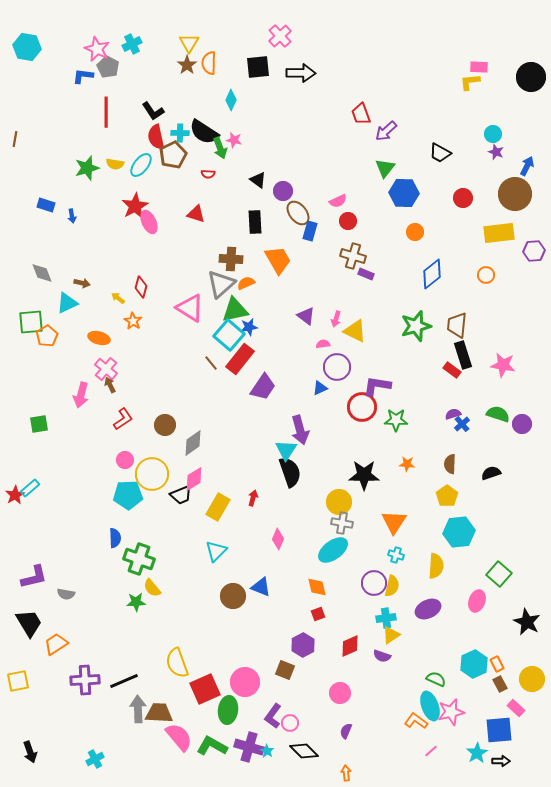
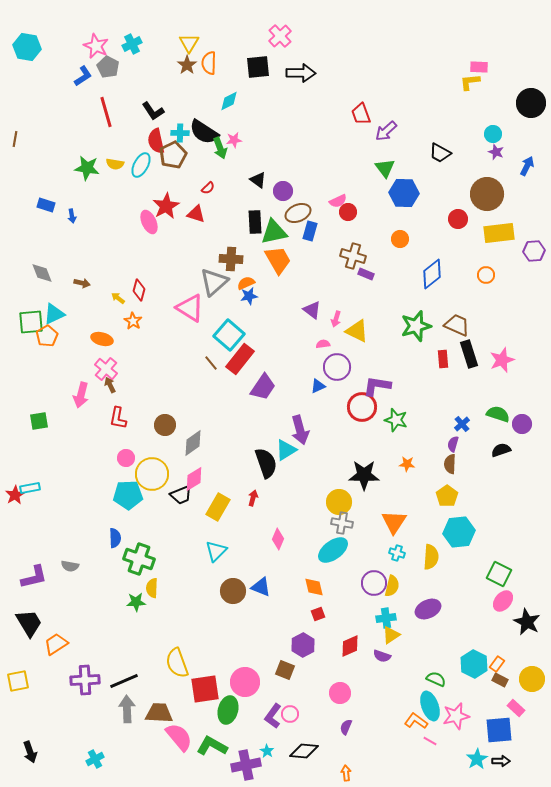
pink star at (97, 49): moved 1 px left, 3 px up
blue L-shape at (83, 76): rotated 140 degrees clockwise
black circle at (531, 77): moved 26 px down
cyan diamond at (231, 100): moved 2 px left, 1 px down; rotated 40 degrees clockwise
red line at (106, 112): rotated 16 degrees counterclockwise
red semicircle at (156, 137): moved 4 px down
pink star at (234, 140): rotated 21 degrees counterclockwise
cyan ellipse at (141, 165): rotated 10 degrees counterclockwise
green star at (87, 168): rotated 25 degrees clockwise
green triangle at (385, 168): rotated 15 degrees counterclockwise
red semicircle at (208, 174): moved 14 px down; rotated 48 degrees counterclockwise
brown circle at (515, 194): moved 28 px left
red circle at (463, 198): moved 5 px left, 21 px down
red star at (135, 206): moved 31 px right
brown ellipse at (298, 213): rotated 75 degrees counterclockwise
red circle at (348, 221): moved 9 px up
orange circle at (415, 232): moved 15 px left, 7 px down
gray triangle at (221, 284): moved 7 px left, 2 px up
red diamond at (141, 287): moved 2 px left, 3 px down
cyan triangle at (67, 303): moved 13 px left, 11 px down
green triangle at (235, 310): moved 39 px right, 78 px up
purple triangle at (306, 316): moved 6 px right, 6 px up
brown trapezoid at (457, 325): rotated 108 degrees clockwise
blue star at (249, 327): moved 31 px up
yellow triangle at (355, 331): moved 2 px right
orange ellipse at (99, 338): moved 3 px right, 1 px down
black rectangle at (463, 355): moved 6 px right, 1 px up
pink star at (503, 365): moved 1 px left, 5 px up; rotated 30 degrees counterclockwise
red rectangle at (452, 370): moved 9 px left, 11 px up; rotated 48 degrees clockwise
blue triangle at (320, 388): moved 2 px left, 2 px up
purple semicircle at (453, 414): moved 30 px down; rotated 56 degrees counterclockwise
red L-shape at (123, 419): moved 5 px left, 1 px up; rotated 135 degrees clockwise
green star at (396, 420): rotated 15 degrees clockwise
green square at (39, 424): moved 3 px up
cyan triangle at (286, 450): rotated 25 degrees clockwise
pink circle at (125, 460): moved 1 px right, 2 px up
black semicircle at (290, 472): moved 24 px left, 9 px up
black semicircle at (491, 473): moved 10 px right, 23 px up
cyan rectangle at (30, 488): rotated 30 degrees clockwise
cyan cross at (396, 555): moved 1 px right, 2 px up
yellow semicircle at (436, 566): moved 5 px left, 9 px up
green square at (499, 574): rotated 15 degrees counterclockwise
orange diamond at (317, 587): moved 3 px left
yellow semicircle at (152, 588): rotated 42 degrees clockwise
gray semicircle at (66, 594): moved 4 px right, 28 px up
brown circle at (233, 596): moved 5 px up
pink ellipse at (477, 601): moved 26 px right; rotated 20 degrees clockwise
cyan hexagon at (474, 664): rotated 8 degrees counterclockwise
orange rectangle at (497, 664): rotated 63 degrees clockwise
brown rectangle at (500, 684): moved 4 px up; rotated 35 degrees counterclockwise
red square at (205, 689): rotated 16 degrees clockwise
gray arrow at (138, 709): moved 11 px left
green ellipse at (228, 710): rotated 8 degrees clockwise
pink star at (451, 712): moved 5 px right, 4 px down
pink circle at (290, 723): moved 9 px up
purple semicircle at (346, 731): moved 4 px up
purple cross at (249, 747): moved 3 px left, 18 px down; rotated 28 degrees counterclockwise
black diamond at (304, 751): rotated 40 degrees counterclockwise
pink line at (431, 751): moved 1 px left, 10 px up; rotated 72 degrees clockwise
cyan star at (477, 753): moved 6 px down
